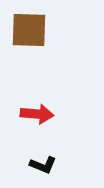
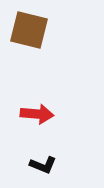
brown square: rotated 12 degrees clockwise
